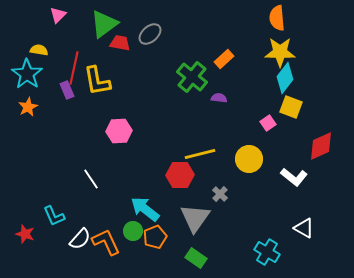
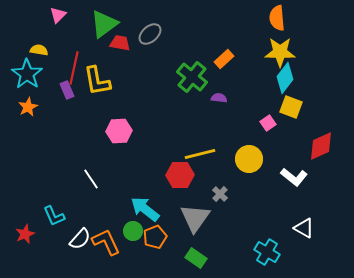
red star: rotated 30 degrees clockwise
